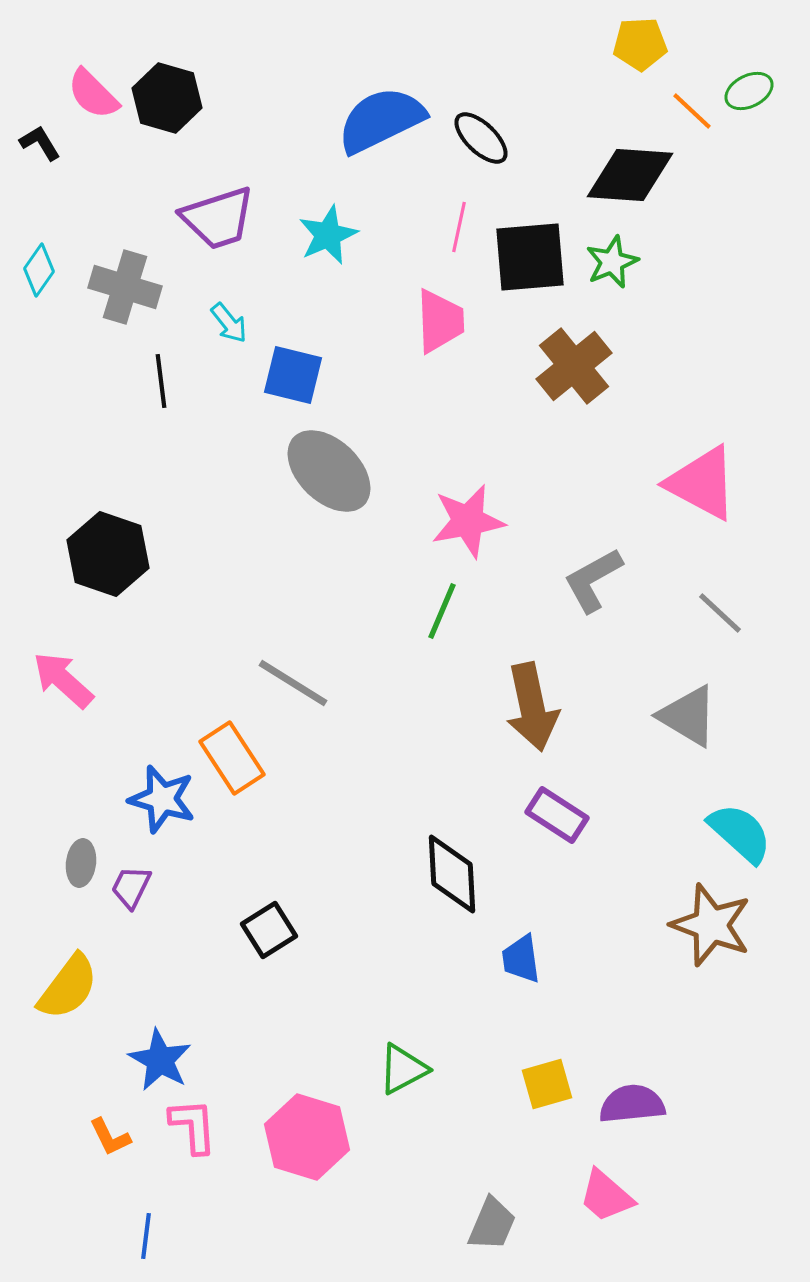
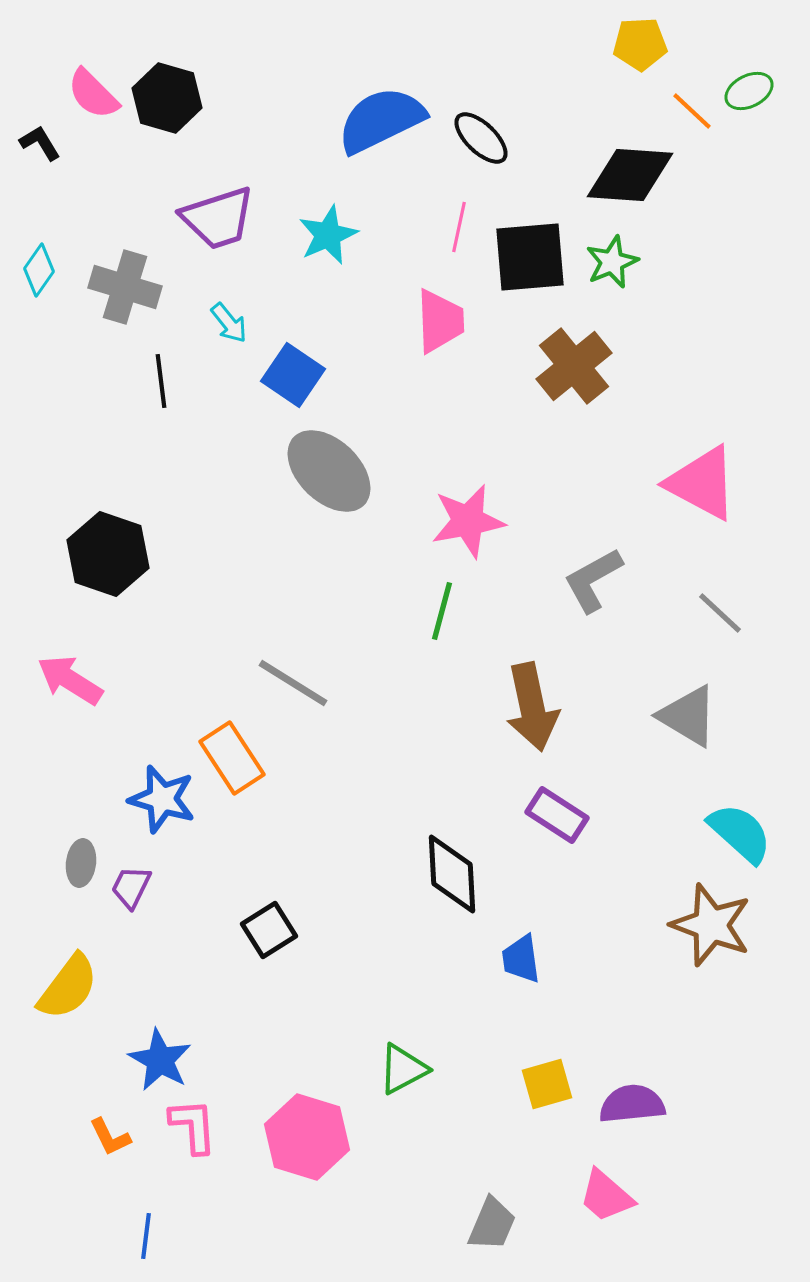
blue square at (293, 375): rotated 20 degrees clockwise
green line at (442, 611): rotated 8 degrees counterclockwise
pink arrow at (63, 680): moved 7 px right; rotated 10 degrees counterclockwise
